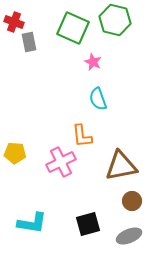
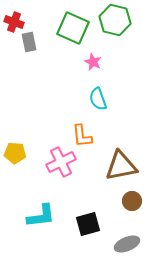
cyan L-shape: moved 9 px right, 7 px up; rotated 16 degrees counterclockwise
gray ellipse: moved 2 px left, 8 px down
